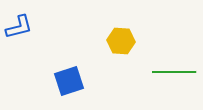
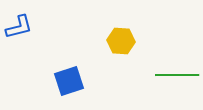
green line: moved 3 px right, 3 px down
